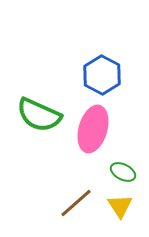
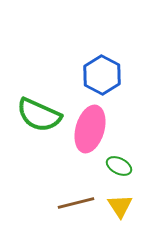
pink ellipse: moved 3 px left
green ellipse: moved 4 px left, 6 px up
brown line: rotated 27 degrees clockwise
